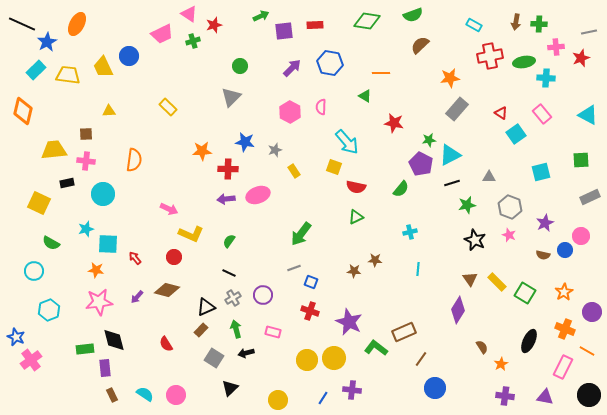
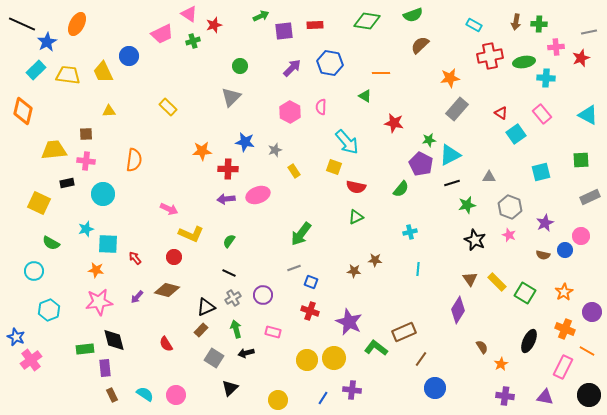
yellow trapezoid at (103, 67): moved 5 px down
